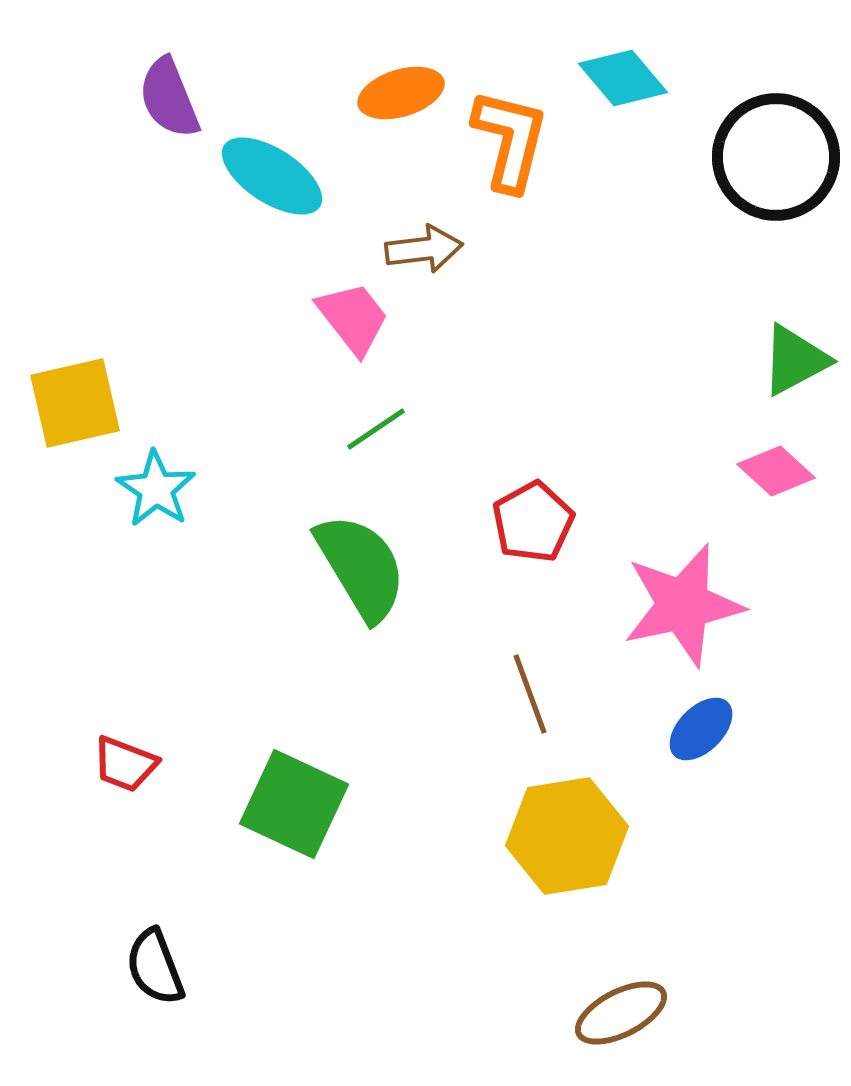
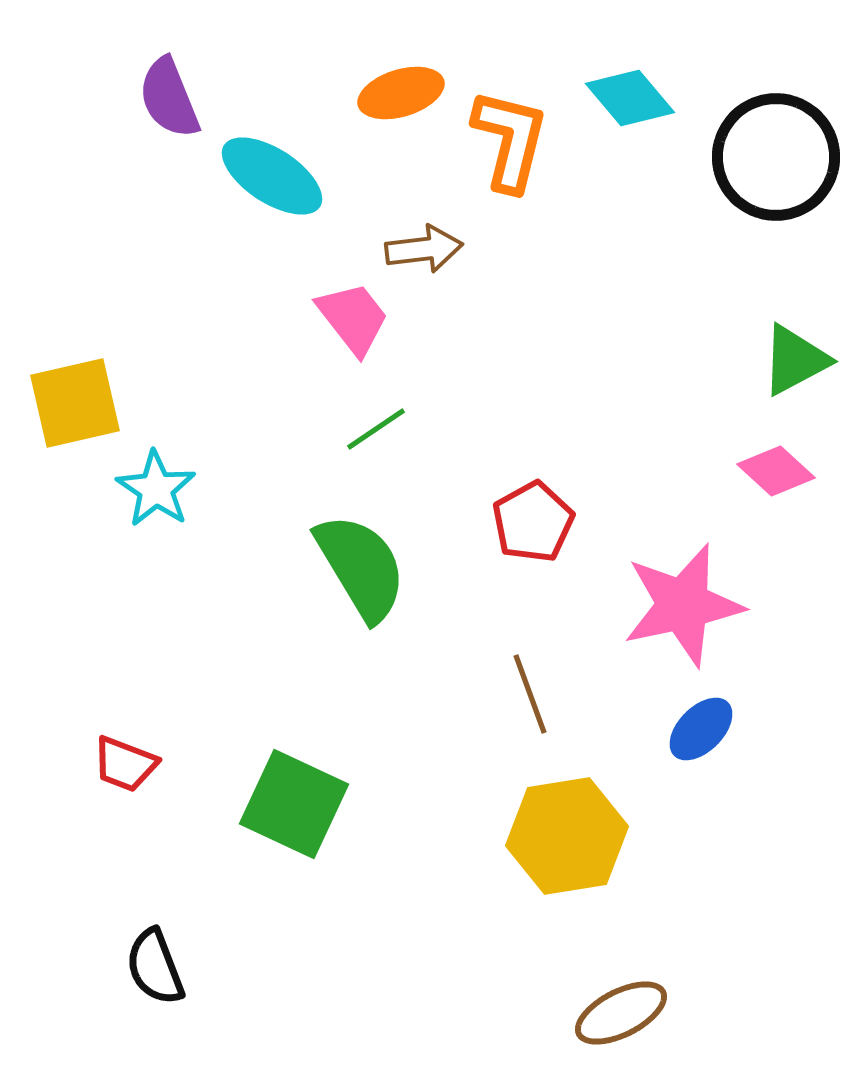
cyan diamond: moved 7 px right, 20 px down
